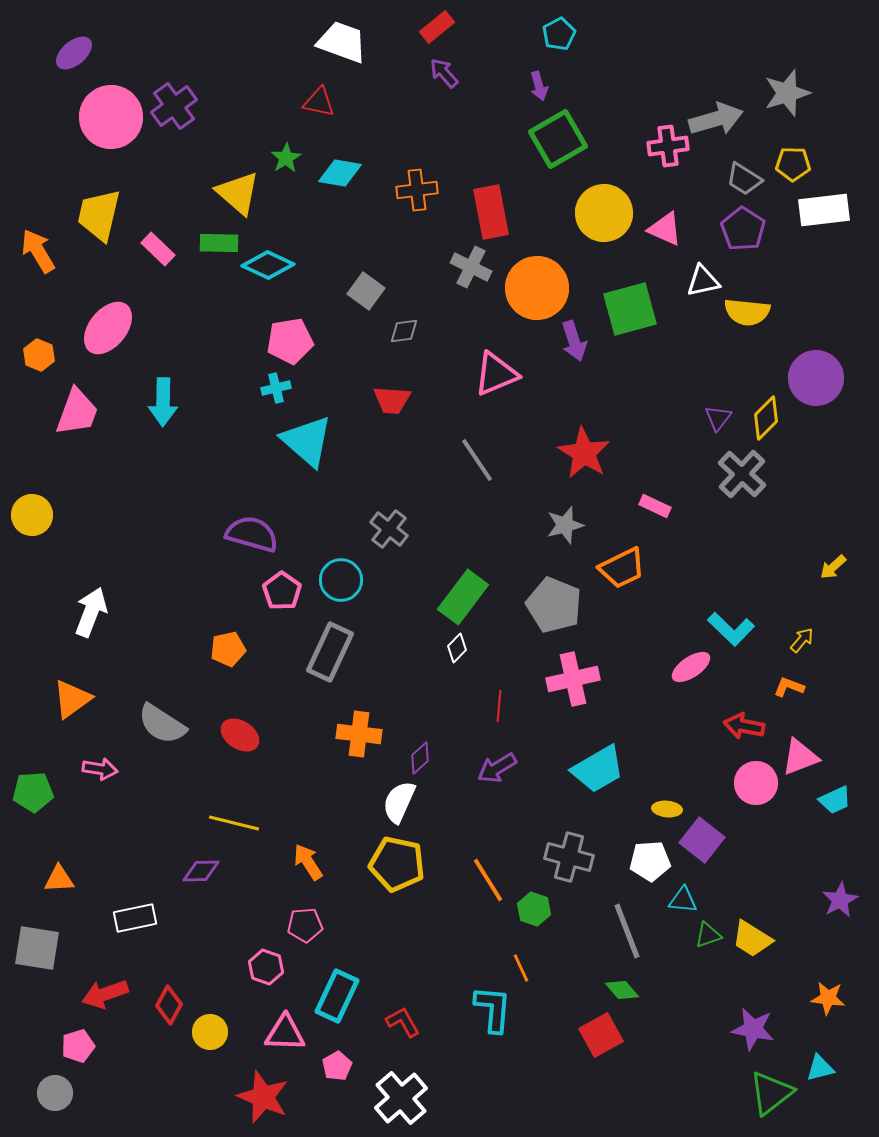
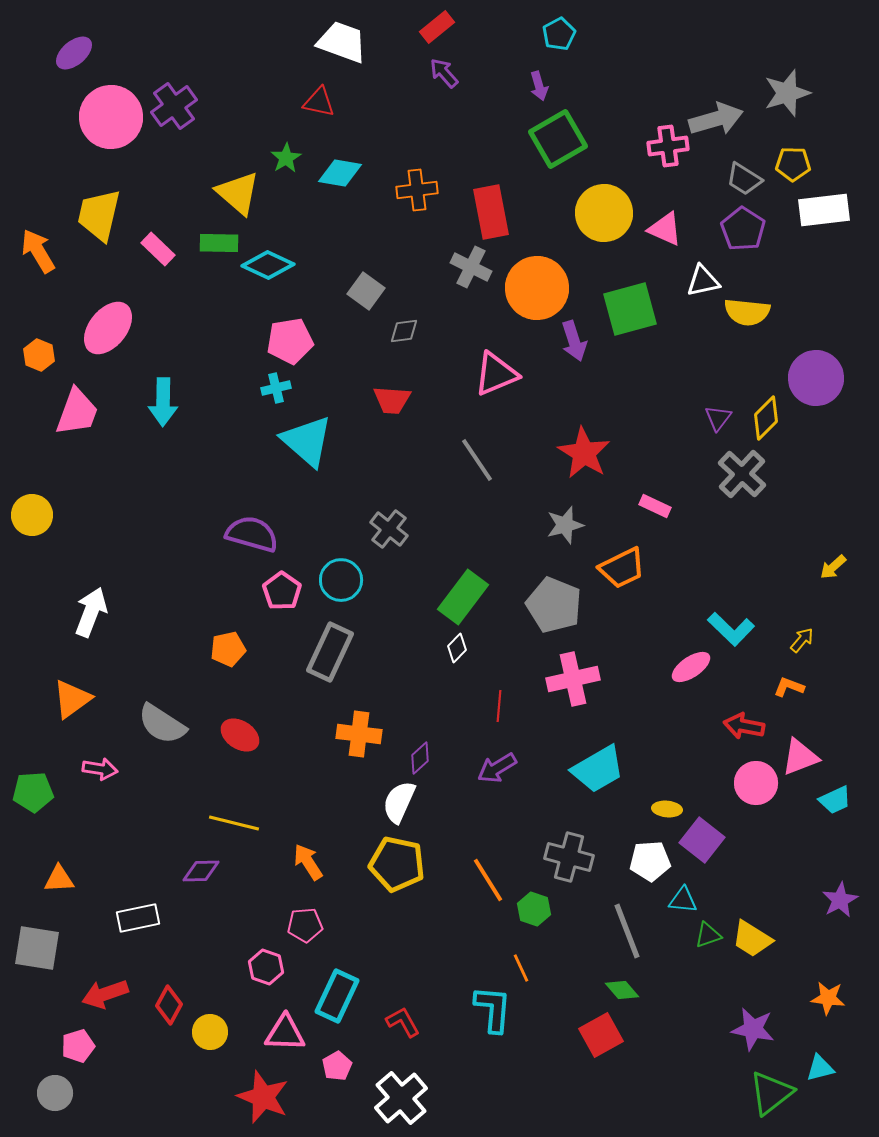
white rectangle at (135, 918): moved 3 px right
